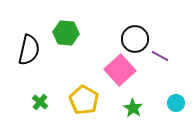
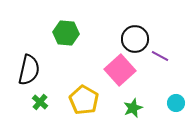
black semicircle: moved 20 px down
green star: rotated 18 degrees clockwise
